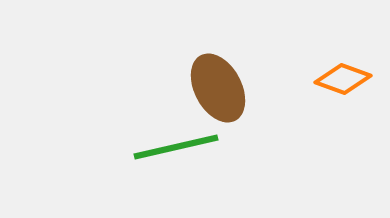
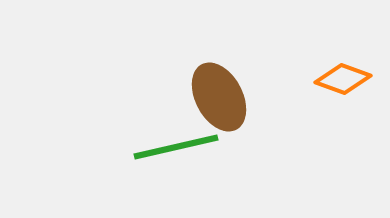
brown ellipse: moved 1 px right, 9 px down
